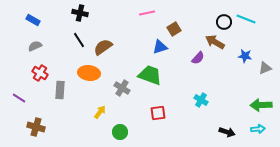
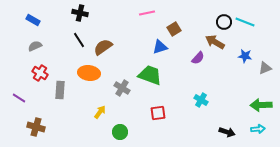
cyan line: moved 1 px left, 3 px down
